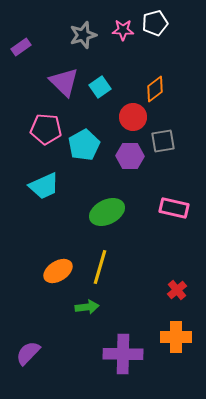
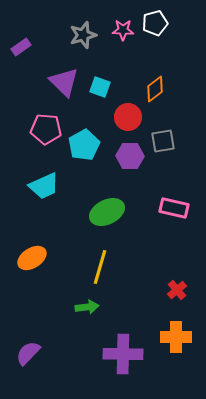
cyan square: rotated 35 degrees counterclockwise
red circle: moved 5 px left
orange ellipse: moved 26 px left, 13 px up
